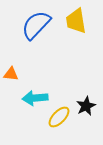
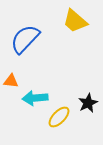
yellow trapezoid: moved 1 px left; rotated 40 degrees counterclockwise
blue semicircle: moved 11 px left, 14 px down
orange triangle: moved 7 px down
black star: moved 2 px right, 3 px up
